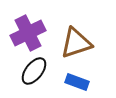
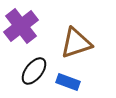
purple cross: moved 7 px left, 7 px up; rotated 12 degrees counterclockwise
blue rectangle: moved 9 px left
